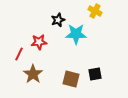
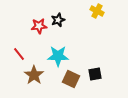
yellow cross: moved 2 px right
cyan star: moved 18 px left, 22 px down
red star: moved 16 px up
red line: rotated 64 degrees counterclockwise
brown star: moved 1 px right, 1 px down
brown square: rotated 12 degrees clockwise
